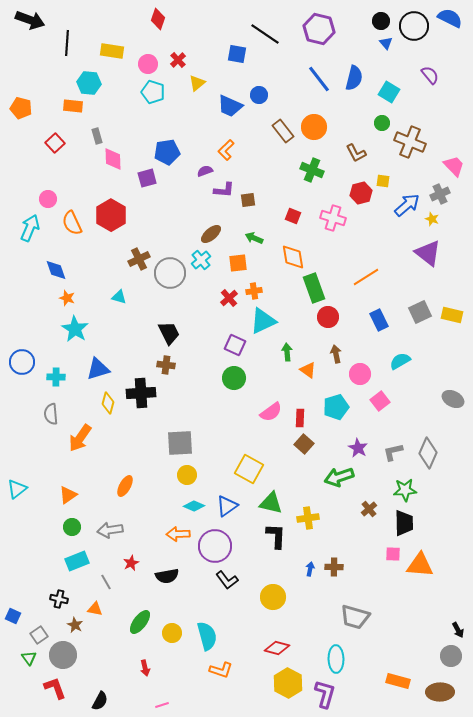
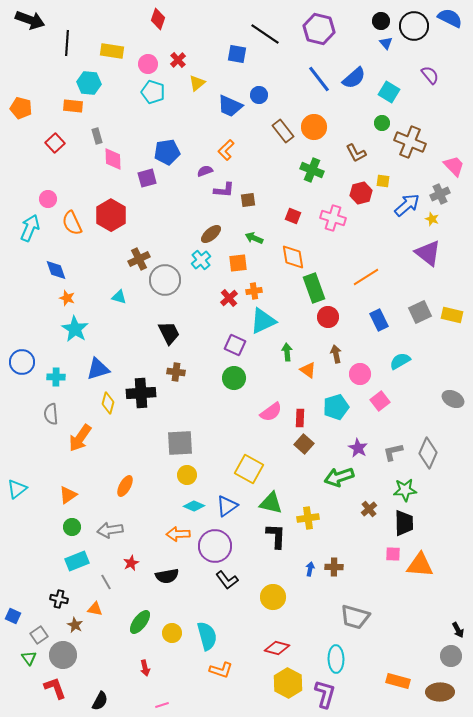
blue semicircle at (354, 78): rotated 35 degrees clockwise
gray circle at (170, 273): moved 5 px left, 7 px down
brown cross at (166, 365): moved 10 px right, 7 px down
